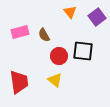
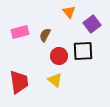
orange triangle: moved 1 px left
purple square: moved 5 px left, 7 px down
brown semicircle: moved 1 px right; rotated 56 degrees clockwise
black square: rotated 10 degrees counterclockwise
